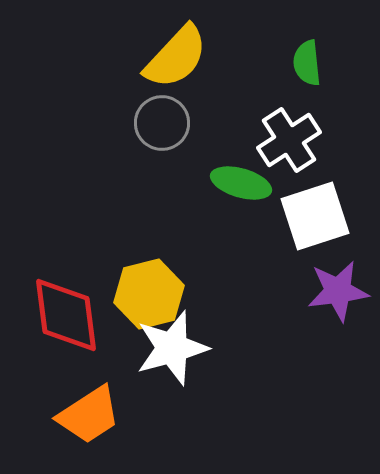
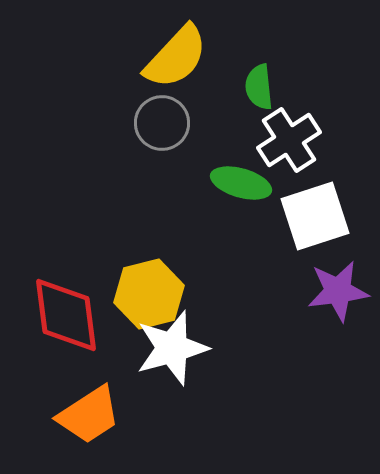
green semicircle: moved 48 px left, 24 px down
